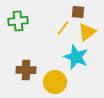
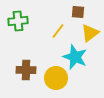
yellow line: moved 5 px left, 3 px down
yellow triangle: moved 3 px right, 1 px down
cyan star: moved 1 px left
yellow circle: moved 1 px right, 4 px up
